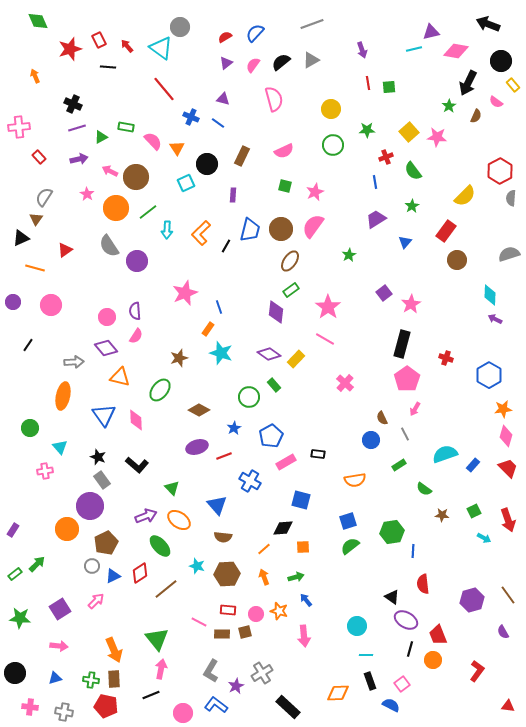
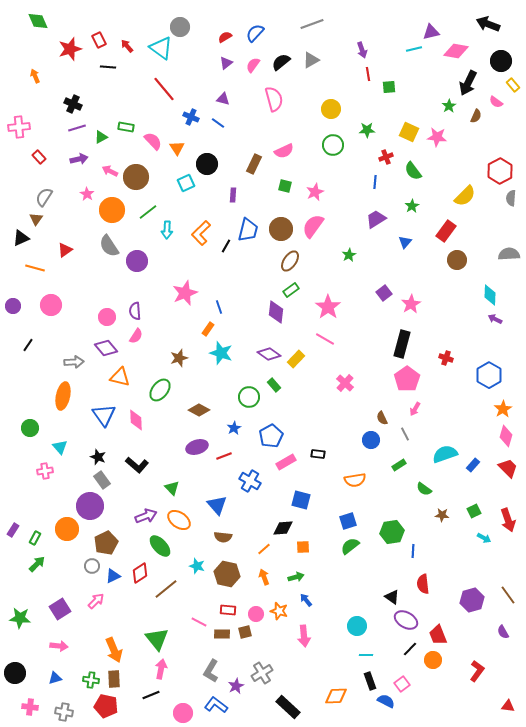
red line at (368, 83): moved 9 px up
yellow square at (409, 132): rotated 24 degrees counterclockwise
brown rectangle at (242, 156): moved 12 px right, 8 px down
blue line at (375, 182): rotated 16 degrees clockwise
orange circle at (116, 208): moved 4 px left, 2 px down
blue trapezoid at (250, 230): moved 2 px left
gray semicircle at (509, 254): rotated 15 degrees clockwise
purple circle at (13, 302): moved 4 px down
orange star at (503, 409): rotated 24 degrees counterclockwise
green rectangle at (15, 574): moved 20 px right, 36 px up; rotated 24 degrees counterclockwise
brown hexagon at (227, 574): rotated 15 degrees clockwise
black line at (410, 649): rotated 28 degrees clockwise
orange diamond at (338, 693): moved 2 px left, 3 px down
blue semicircle at (391, 705): moved 5 px left, 4 px up
